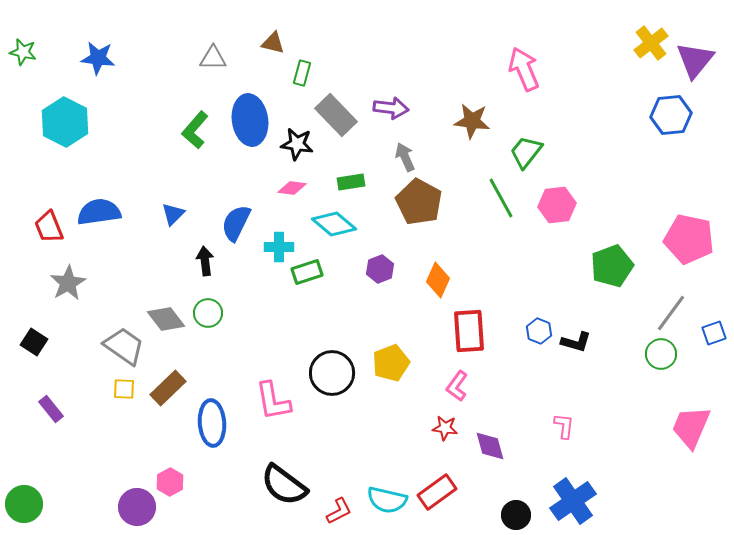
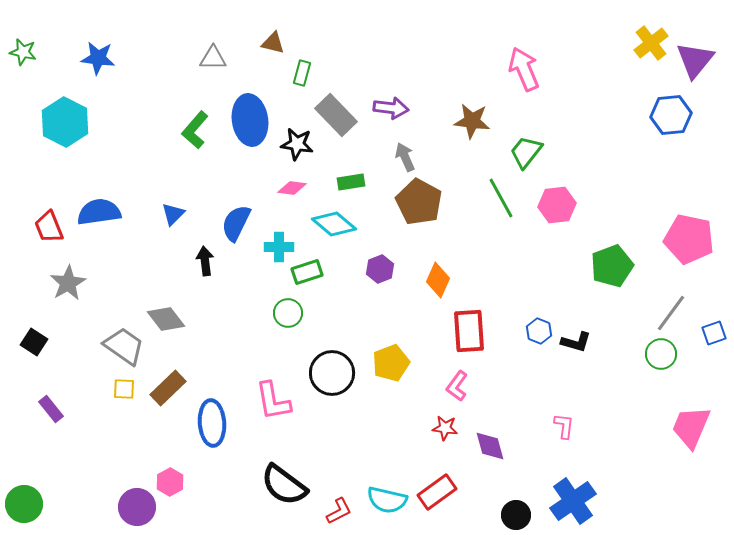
green circle at (208, 313): moved 80 px right
